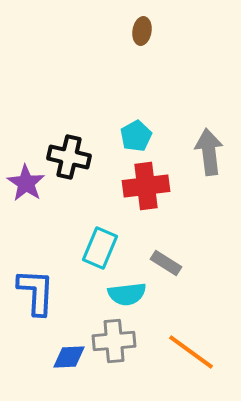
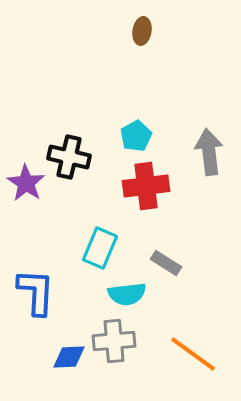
orange line: moved 2 px right, 2 px down
